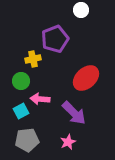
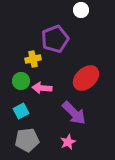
pink arrow: moved 2 px right, 11 px up
